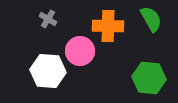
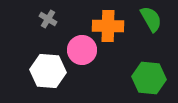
pink circle: moved 2 px right, 1 px up
